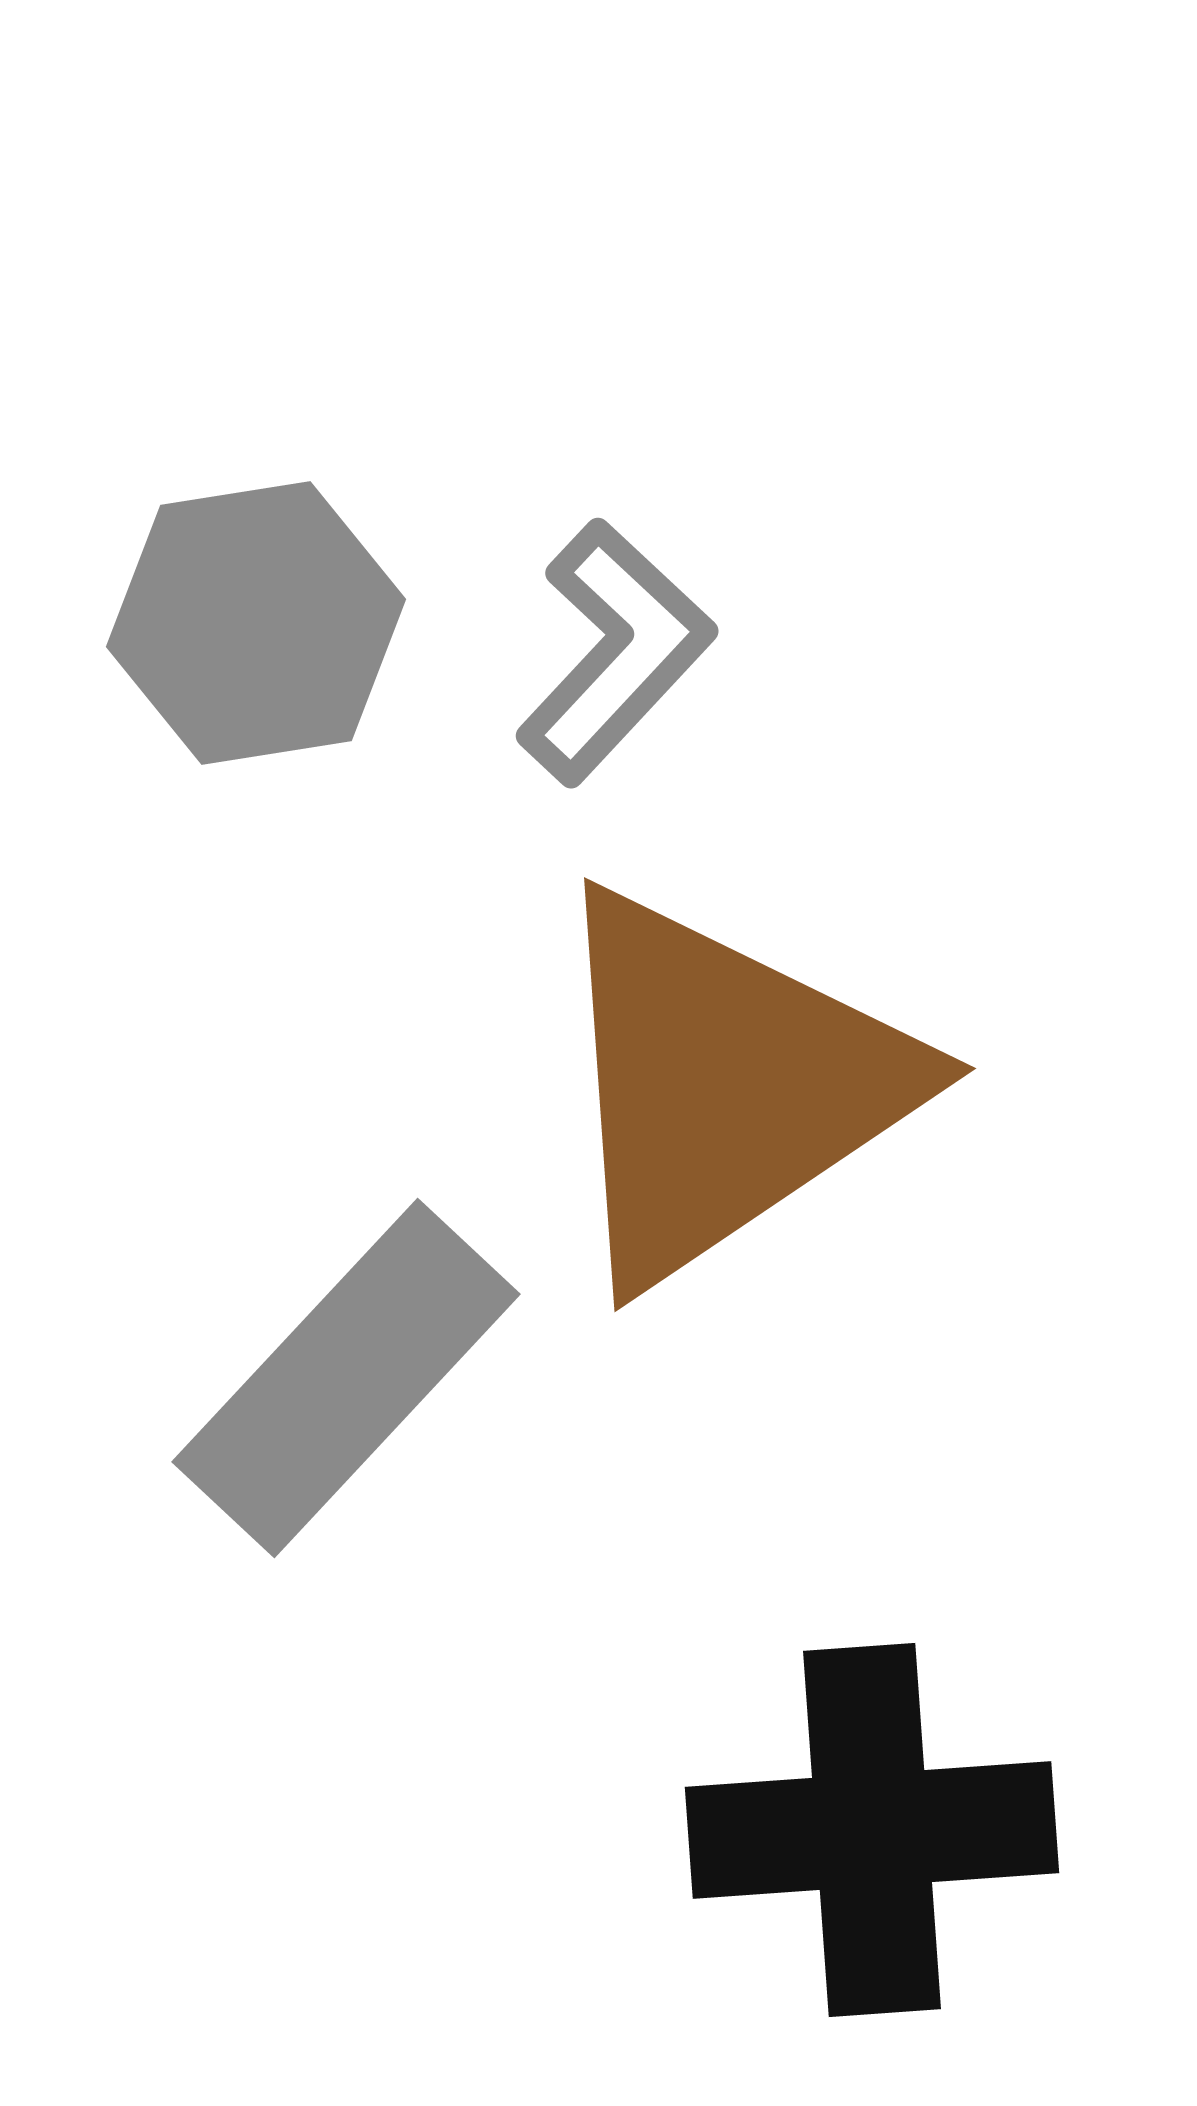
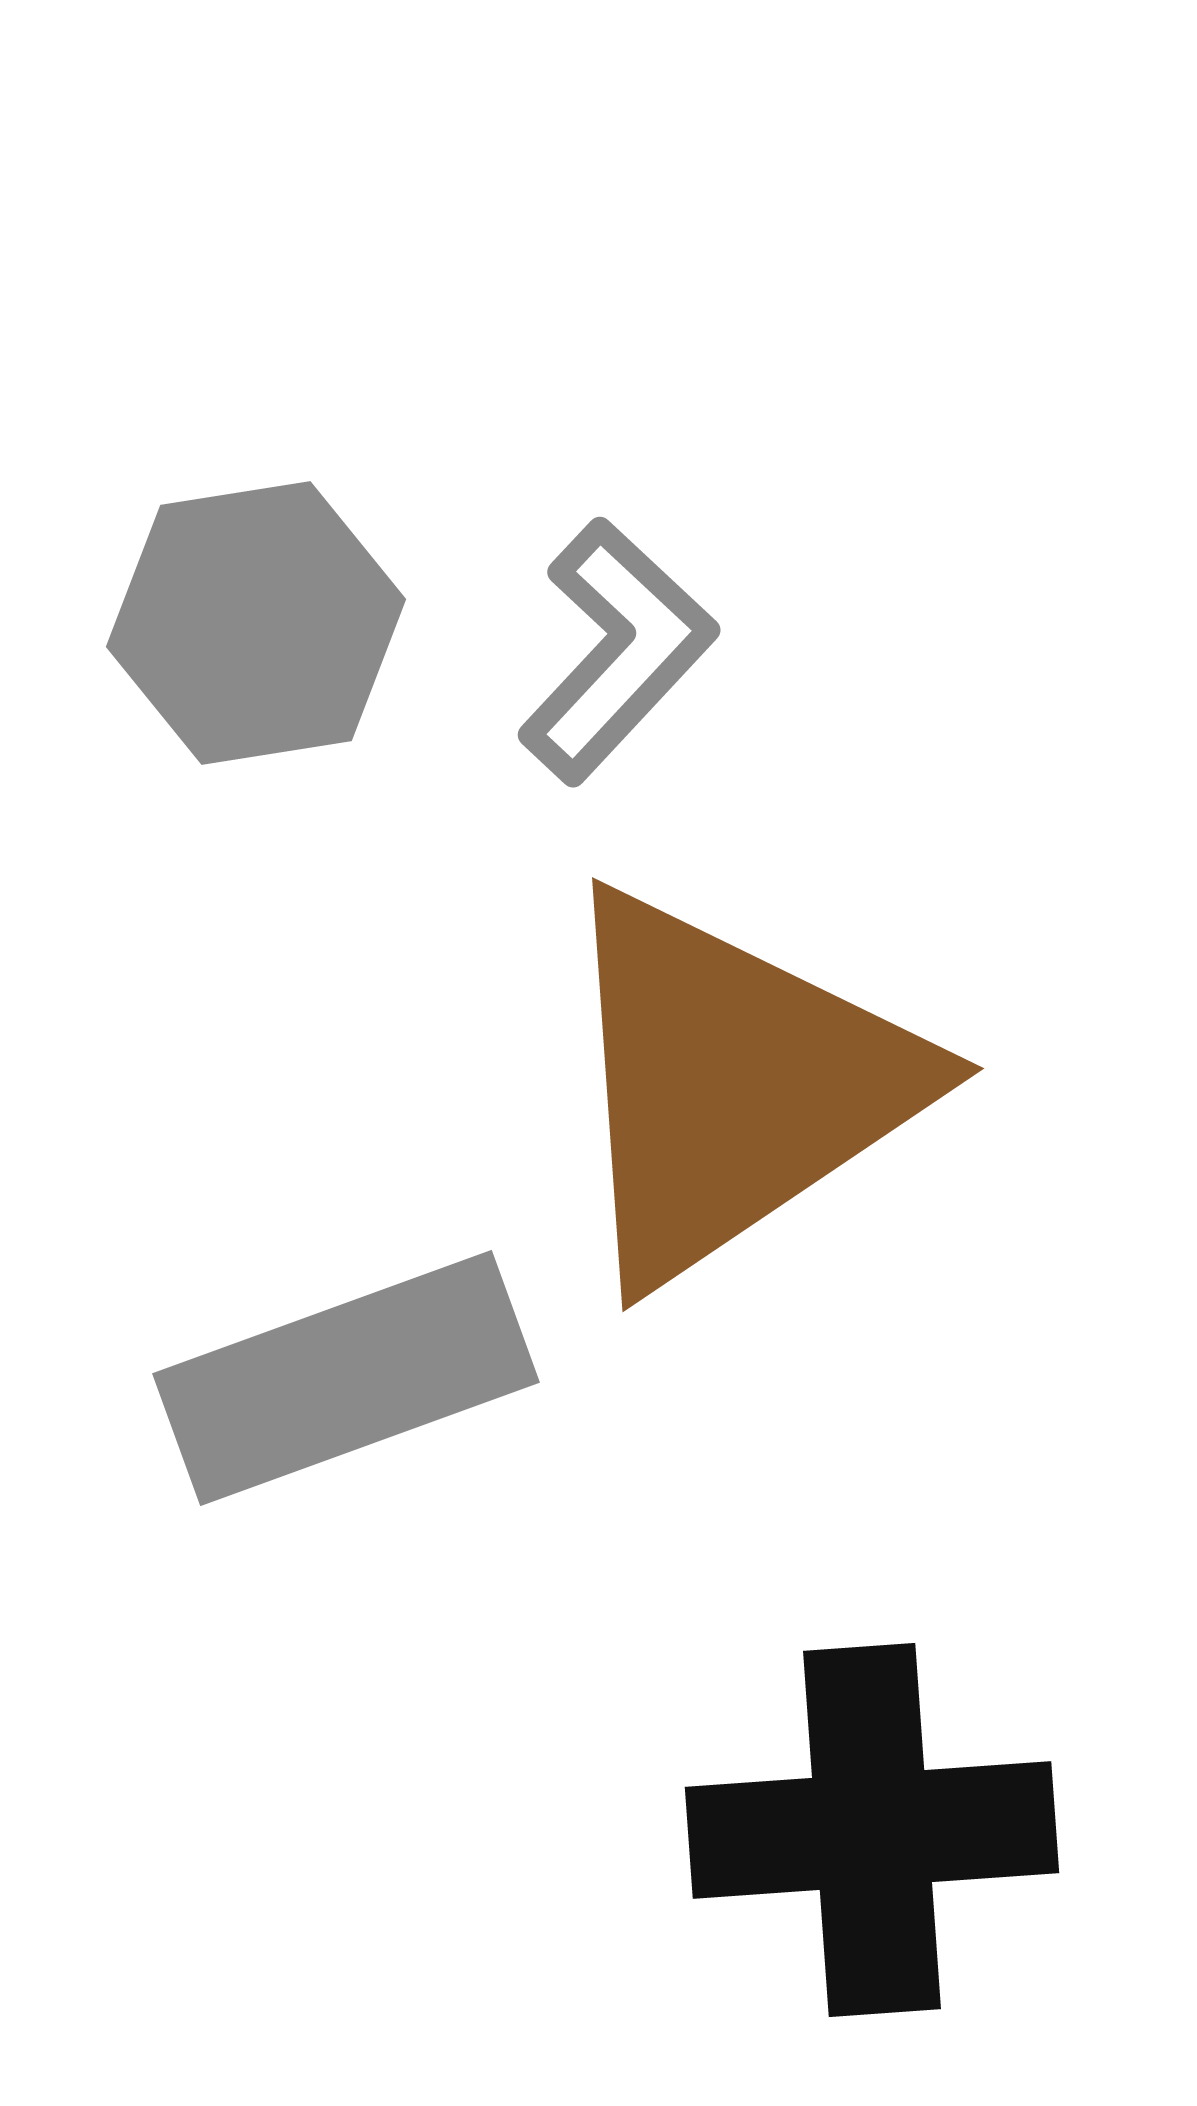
gray L-shape: moved 2 px right, 1 px up
brown triangle: moved 8 px right
gray rectangle: rotated 27 degrees clockwise
